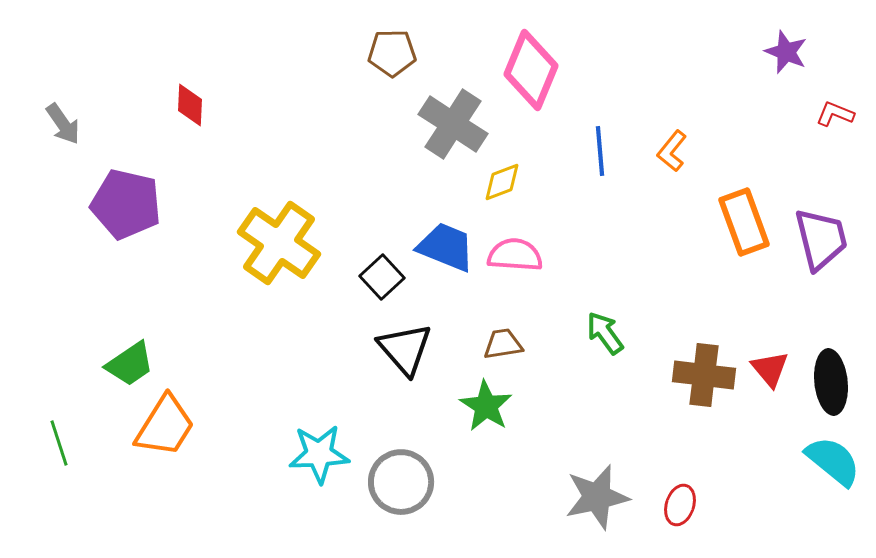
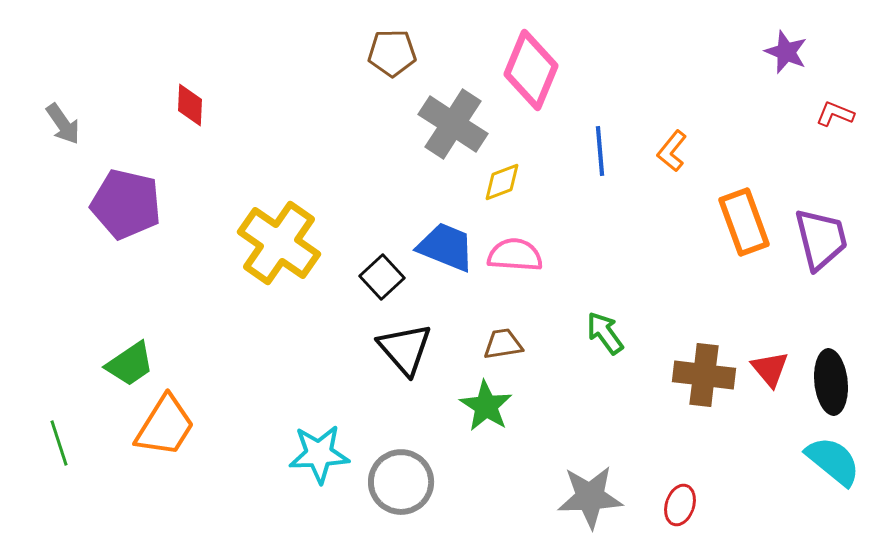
gray star: moved 7 px left; rotated 10 degrees clockwise
